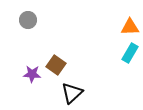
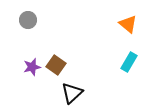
orange triangle: moved 2 px left, 3 px up; rotated 42 degrees clockwise
cyan rectangle: moved 1 px left, 9 px down
purple star: moved 7 px up; rotated 18 degrees counterclockwise
